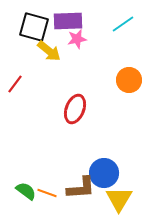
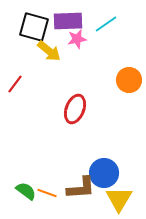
cyan line: moved 17 px left
